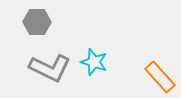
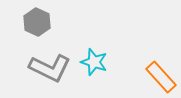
gray hexagon: rotated 24 degrees clockwise
orange rectangle: moved 1 px right
